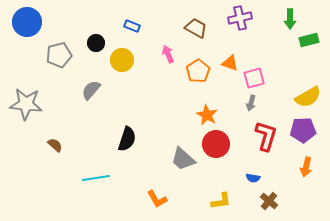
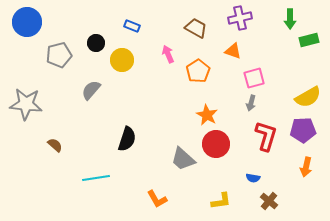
orange triangle: moved 3 px right, 12 px up
